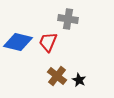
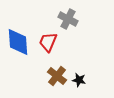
gray cross: rotated 18 degrees clockwise
blue diamond: rotated 72 degrees clockwise
black star: rotated 16 degrees counterclockwise
